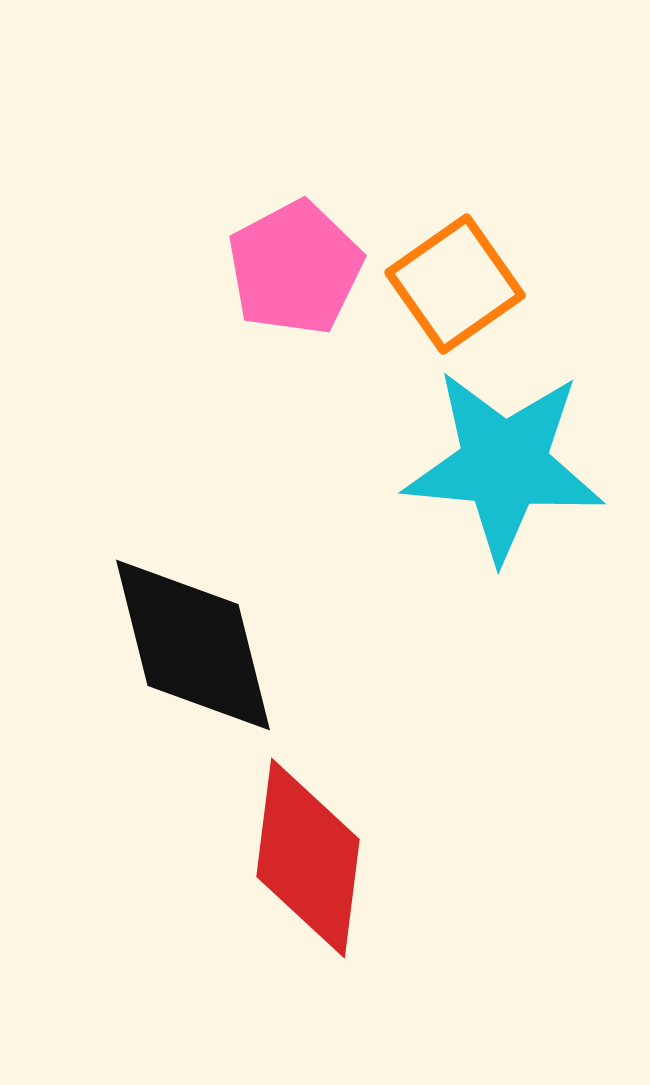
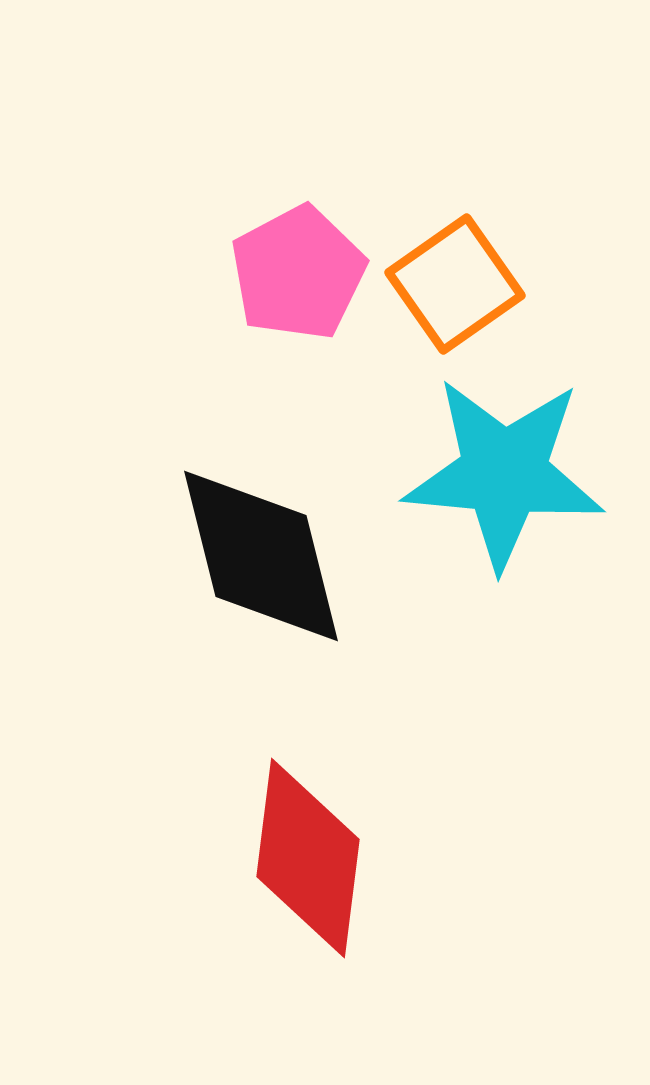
pink pentagon: moved 3 px right, 5 px down
cyan star: moved 8 px down
black diamond: moved 68 px right, 89 px up
